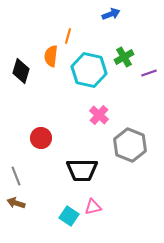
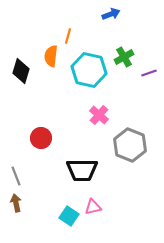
brown arrow: rotated 60 degrees clockwise
